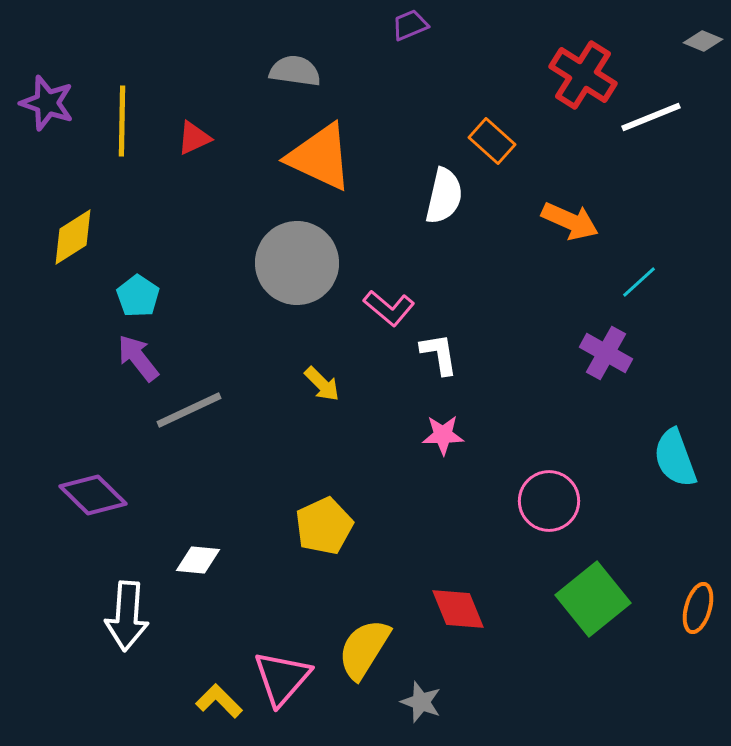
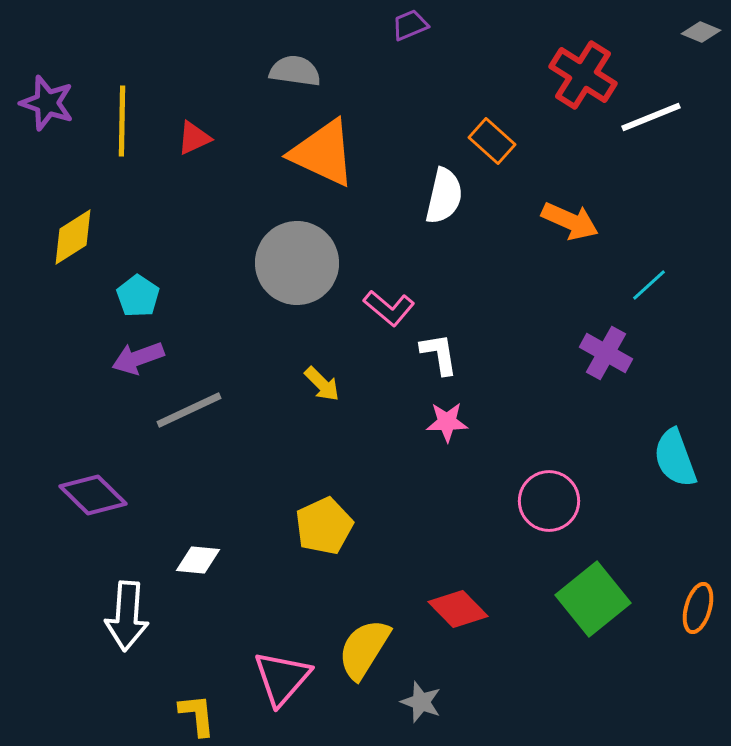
gray diamond: moved 2 px left, 9 px up
orange triangle: moved 3 px right, 4 px up
cyan line: moved 10 px right, 3 px down
purple arrow: rotated 72 degrees counterclockwise
pink star: moved 4 px right, 13 px up
red diamond: rotated 22 degrees counterclockwise
yellow L-shape: moved 22 px left, 14 px down; rotated 39 degrees clockwise
